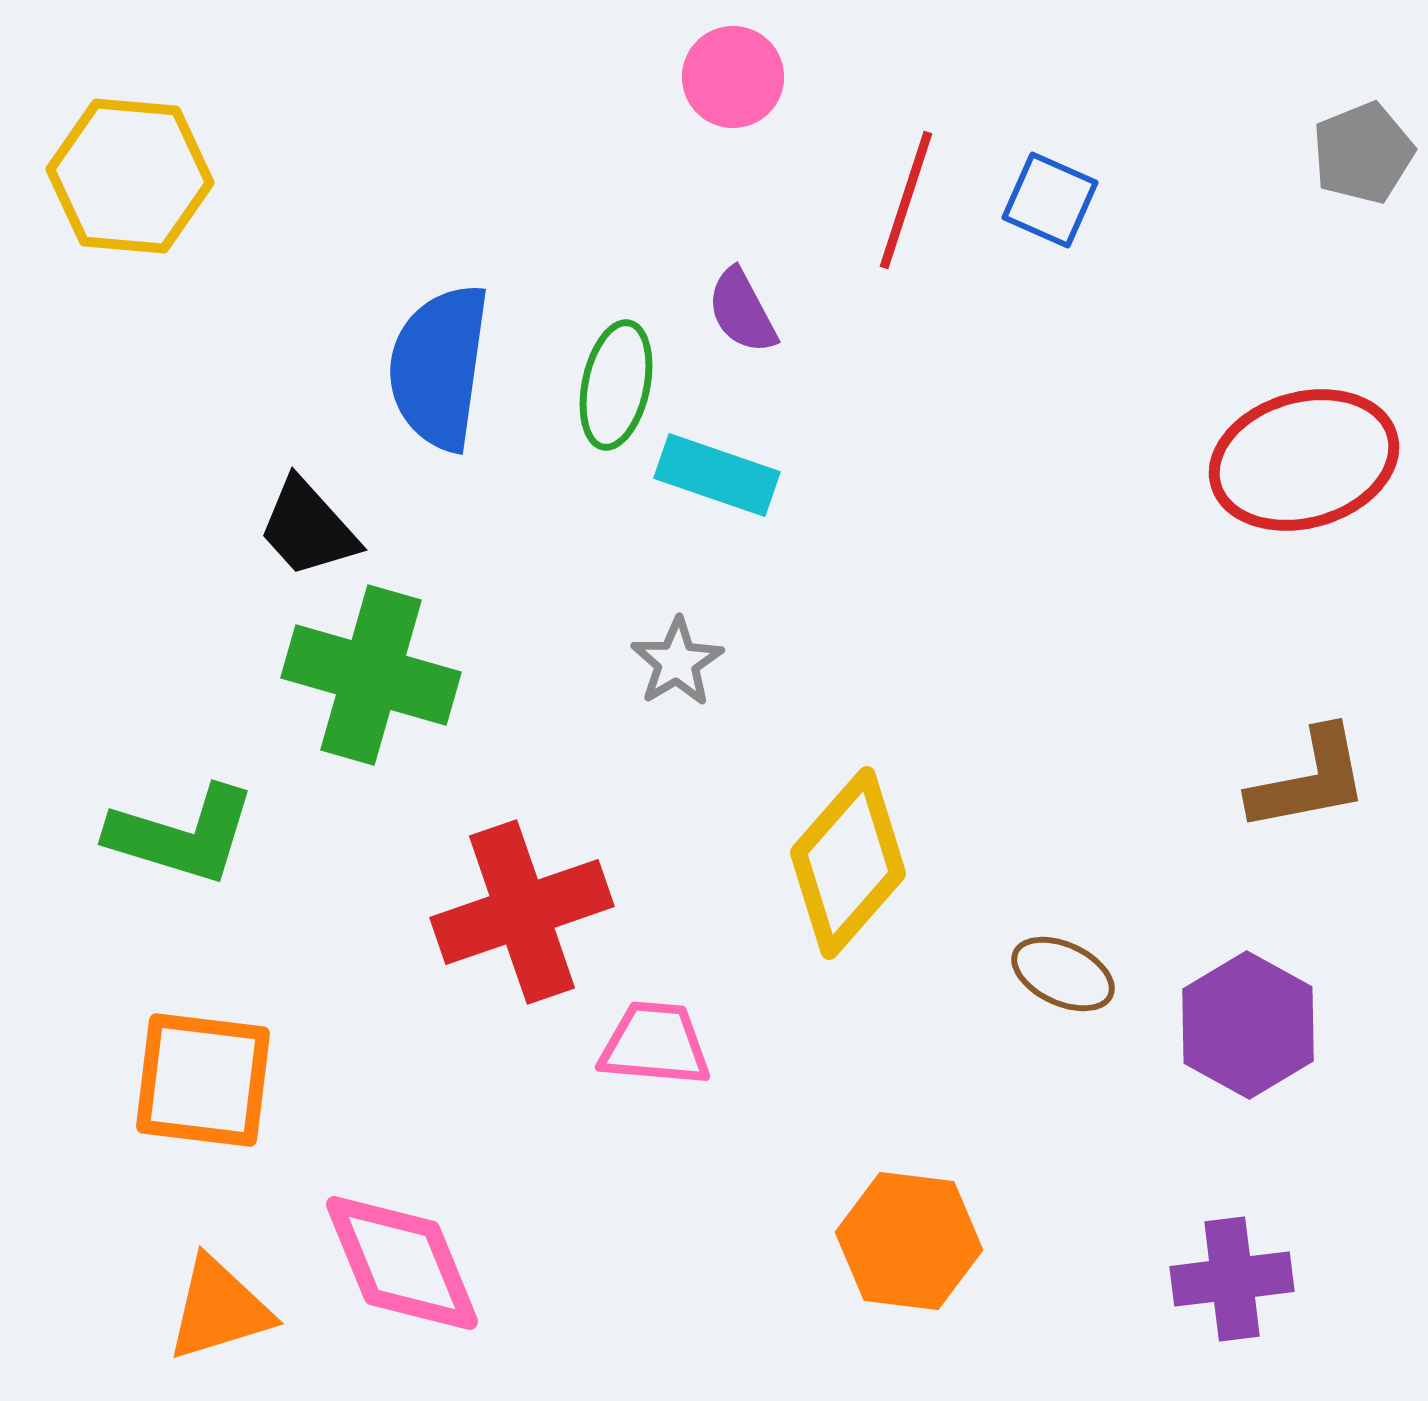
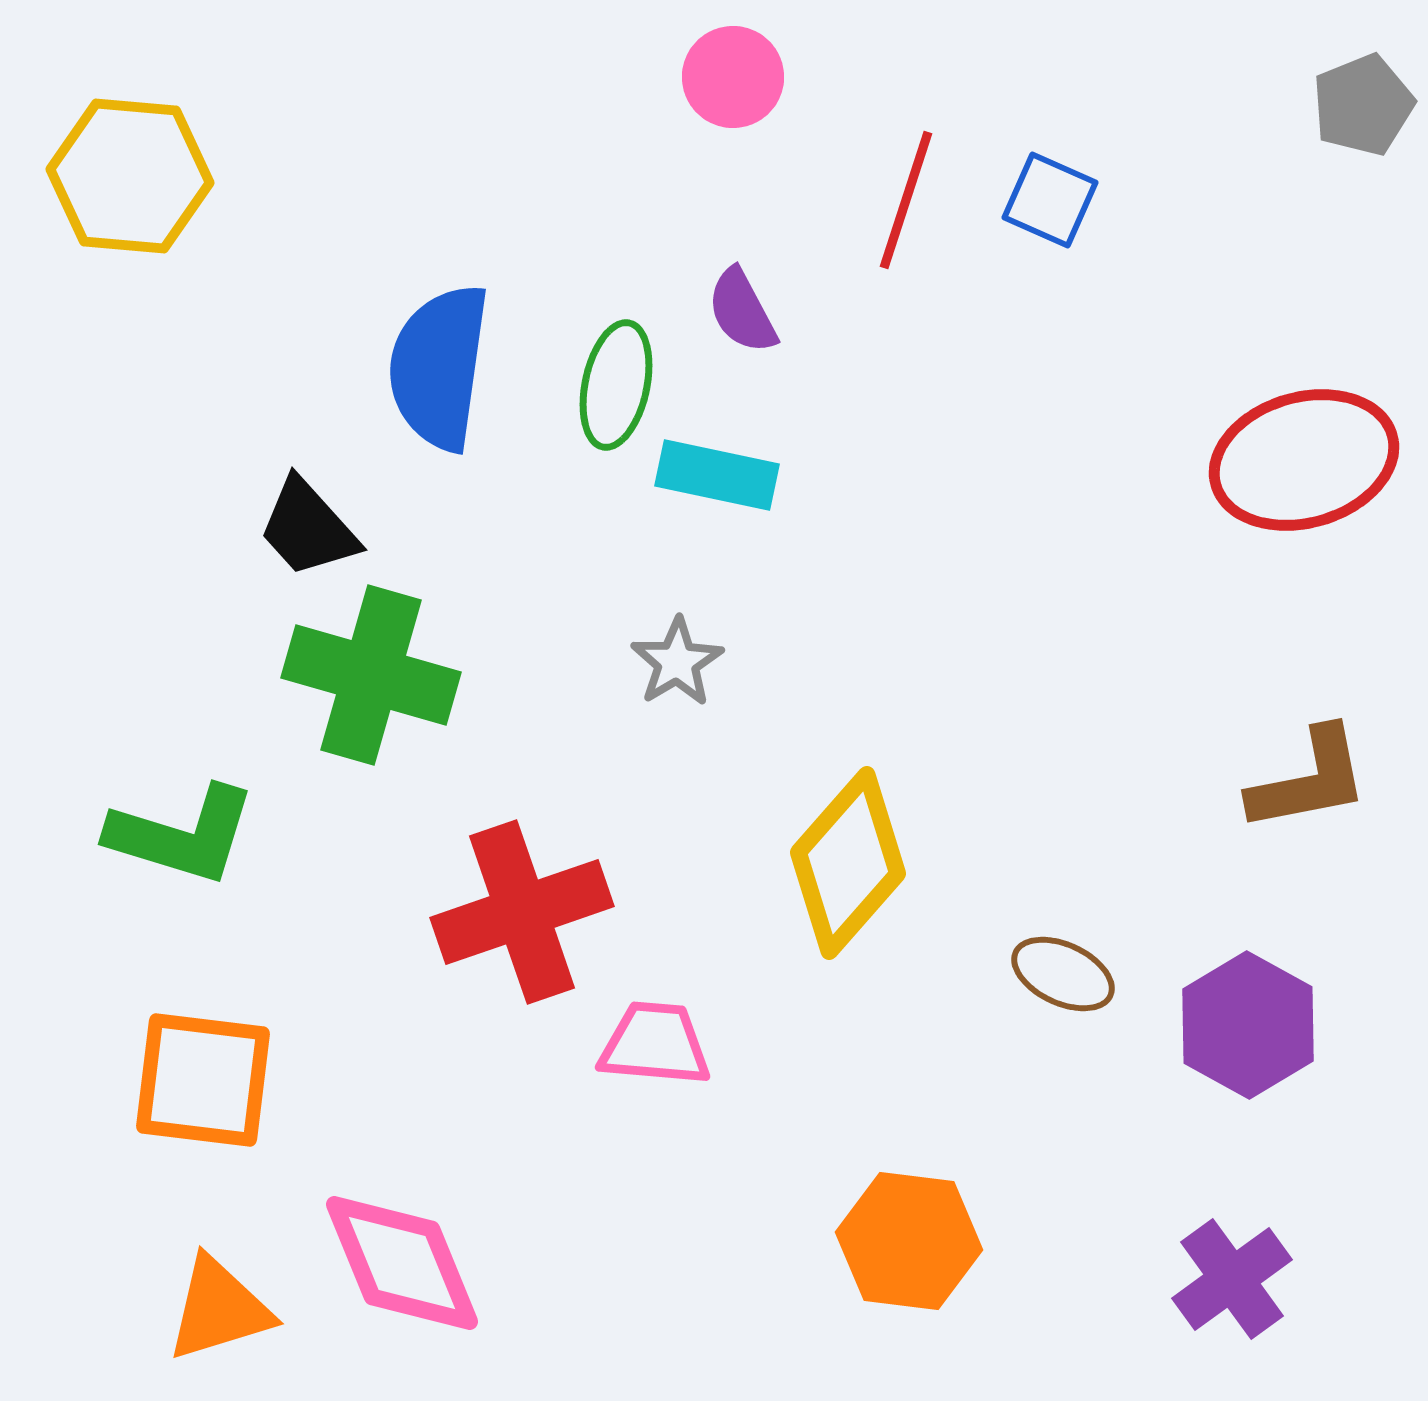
gray pentagon: moved 48 px up
cyan rectangle: rotated 7 degrees counterclockwise
purple cross: rotated 29 degrees counterclockwise
